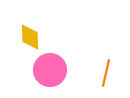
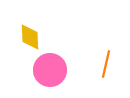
orange line: moved 9 px up
